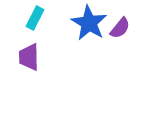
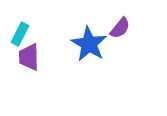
cyan rectangle: moved 15 px left, 16 px down
blue star: moved 21 px down
